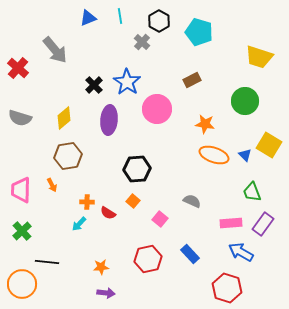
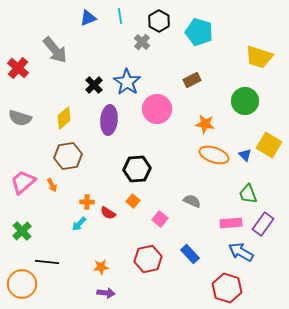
pink trapezoid at (21, 190): moved 2 px right, 8 px up; rotated 48 degrees clockwise
green trapezoid at (252, 192): moved 4 px left, 2 px down
